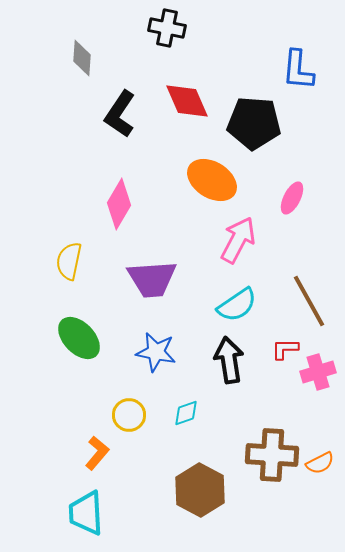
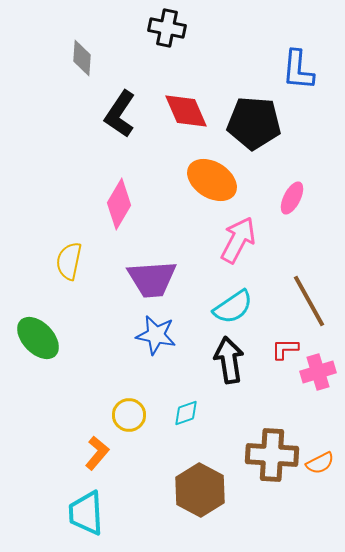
red diamond: moved 1 px left, 10 px down
cyan semicircle: moved 4 px left, 2 px down
green ellipse: moved 41 px left
blue star: moved 17 px up
